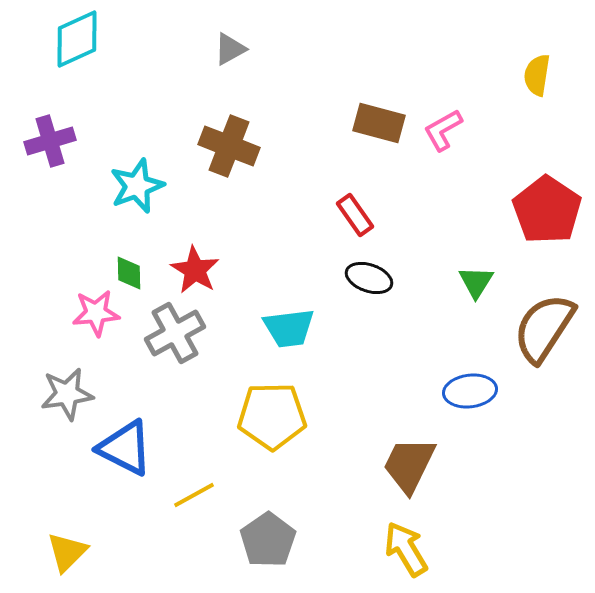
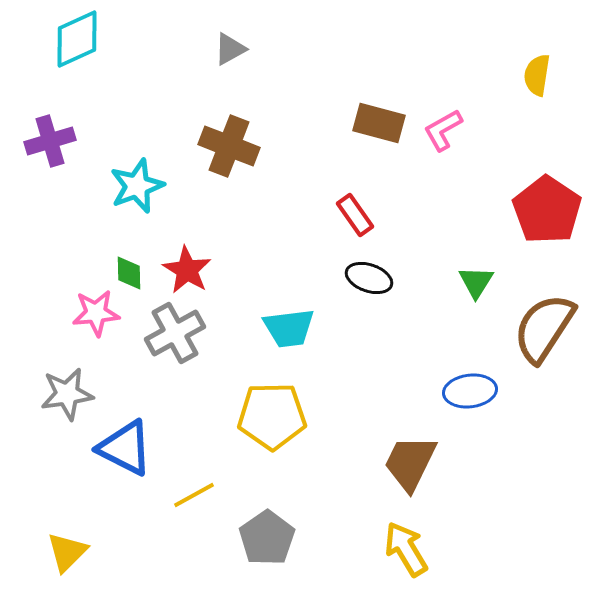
red star: moved 8 px left
brown trapezoid: moved 1 px right, 2 px up
gray pentagon: moved 1 px left, 2 px up
